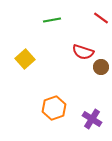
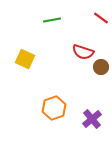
yellow square: rotated 24 degrees counterclockwise
purple cross: rotated 18 degrees clockwise
